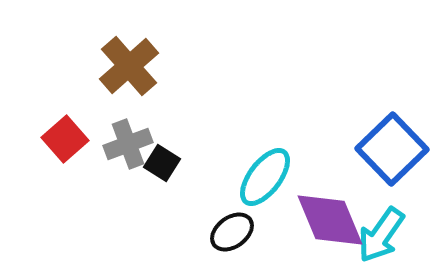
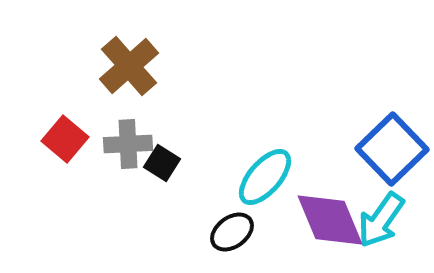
red square: rotated 9 degrees counterclockwise
gray cross: rotated 18 degrees clockwise
cyan ellipse: rotated 4 degrees clockwise
cyan arrow: moved 15 px up
